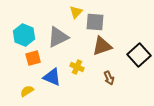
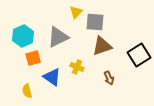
cyan hexagon: moved 1 px left, 1 px down; rotated 15 degrees clockwise
black square: rotated 10 degrees clockwise
blue triangle: rotated 12 degrees clockwise
yellow semicircle: rotated 72 degrees counterclockwise
